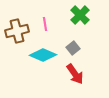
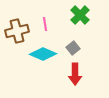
cyan diamond: moved 1 px up
red arrow: rotated 35 degrees clockwise
